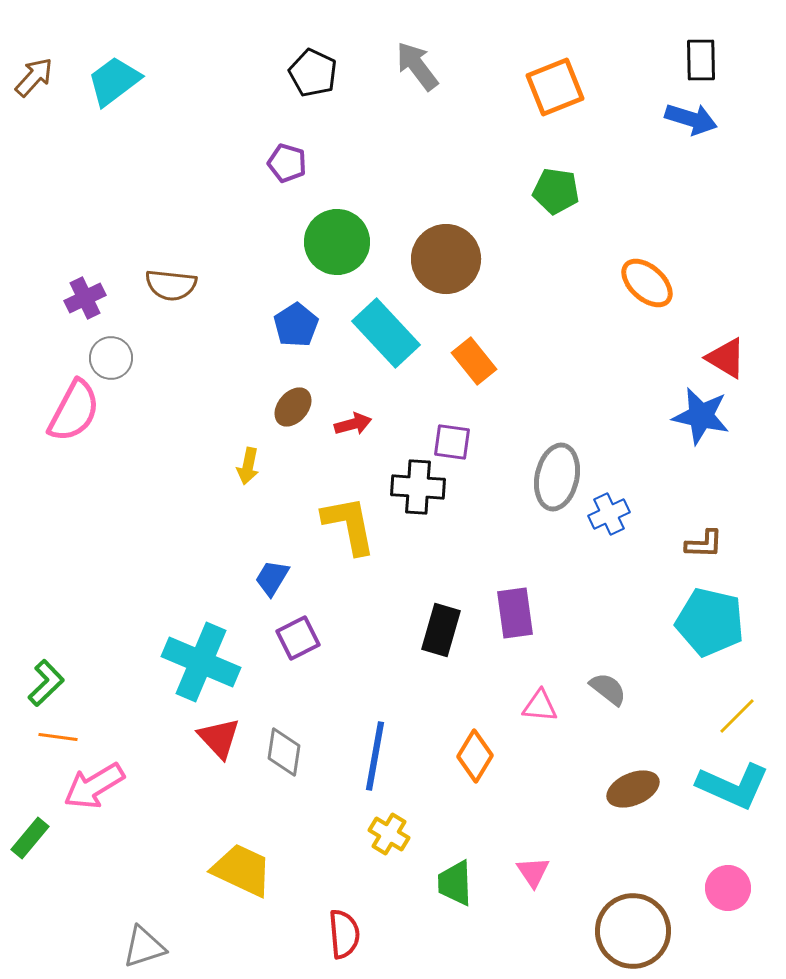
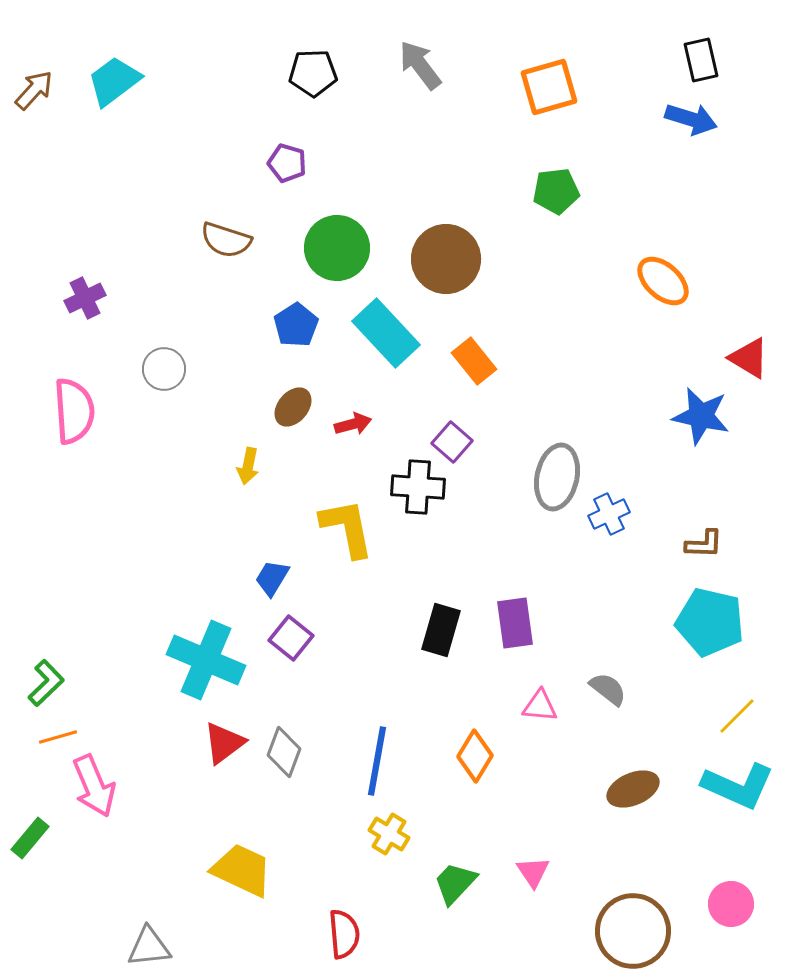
black rectangle at (701, 60): rotated 12 degrees counterclockwise
gray arrow at (417, 66): moved 3 px right, 1 px up
black pentagon at (313, 73): rotated 27 degrees counterclockwise
brown arrow at (34, 77): moved 13 px down
orange square at (555, 87): moved 6 px left; rotated 6 degrees clockwise
green pentagon at (556, 191): rotated 15 degrees counterclockwise
green circle at (337, 242): moved 6 px down
orange ellipse at (647, 283): moved 16 px right, 2 px up
brown semicircle at (171, 285): moved 55 px right, 45 px up; rotated 12 degrees clockwise
gray circle at (111, 358): moved 53 px right, 11 px down
red triangle at (726, 358): moved 23 px right
pink semicircle at (74, 411): rotated 32 degrees counterclockwise
purple square at (452, 442): rotated 33 degrees clockwise
yellow L-shape at (349, 525): moved 2 px left, 3 px down
purple rectangle at (515, 613): moved 10 px down
purple square at (298, 638): moved 7 px left; rotated 24 degrees counterclockwise
cyan cross at (201, 662): moved 5 px right, 2 px up
orange line at (58, 737): rotated 24 degrees counterclockwise
red triangle at (219, 738): moved 5 px right, 5 px down; rotated 36 degrees clockwise
gray diamond at (284, 752): rotated 12 degrees clockwise
blue line at (375, 756): moved 2 px right, 5 px down
pink arrow at (94, 786): rotated 82 degrees counterclockwise
cyan L-shape at (733, 786): moved 5 px right
green trapezoid at (455, 883): rotated 45 degrees clockwise
pink circle at (728, 888): moved 3 px right, 16 px down
gray triangle at (144, 947): moved 5 px right; rotated 12 degrees clockwise
